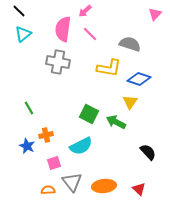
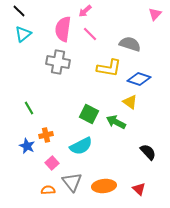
yellow triangle: rotated 28 degrees counterclockwise
pink square: moved 2 px left; rotated 24 degrees counterclockwise
